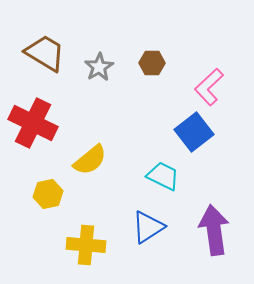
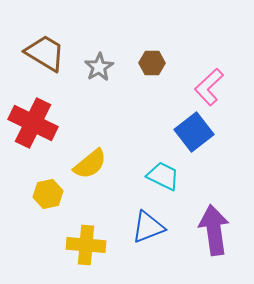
yellow semicircle: moved 4 px down
blue triangle: rotated 12 degrees clockwise
